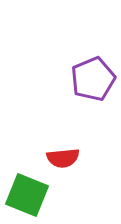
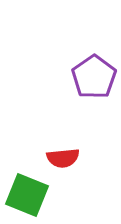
purple pentagon: moved 1 px right, 2 px up; rotated 12 degrees counterclockwise
